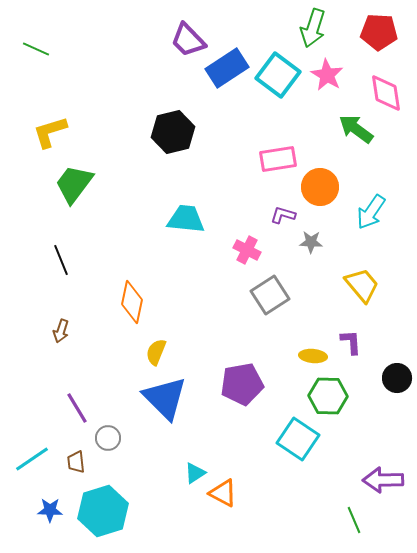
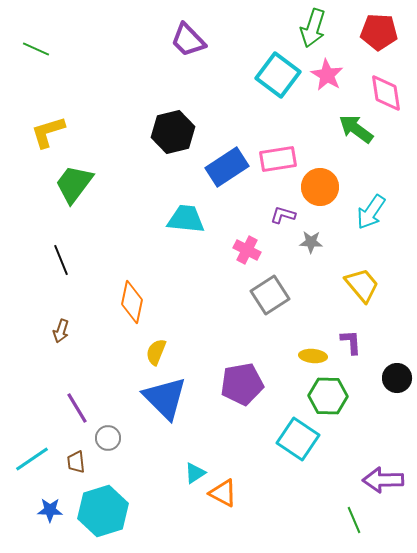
blue rectangle at (227, 68): moved 99 px down
yellow L-shape at (50, 132): moved 2 px left
